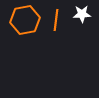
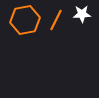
orange line: rotated 20 degrees clockwise
